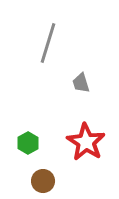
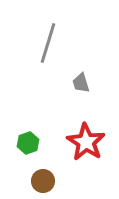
green hexagon: rotated 10 degrees clockwise
